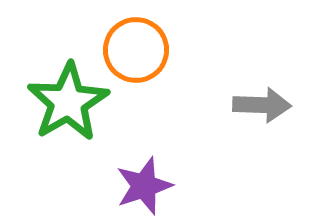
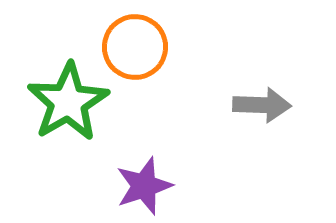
orange circle: moved 1 px left, 3 px up
